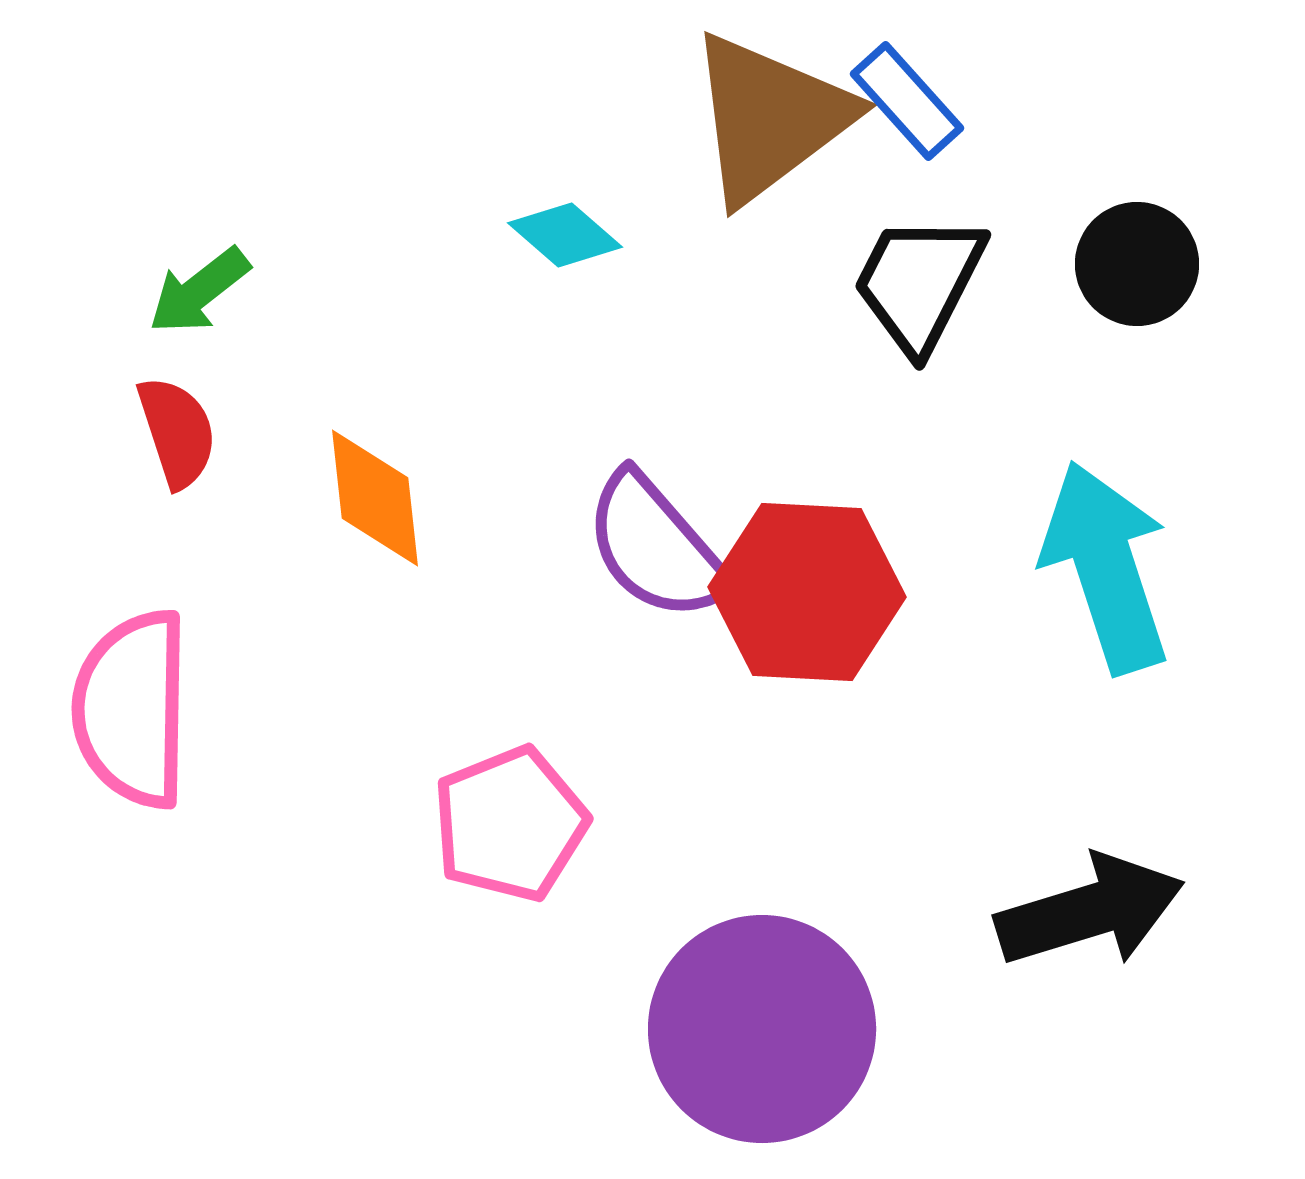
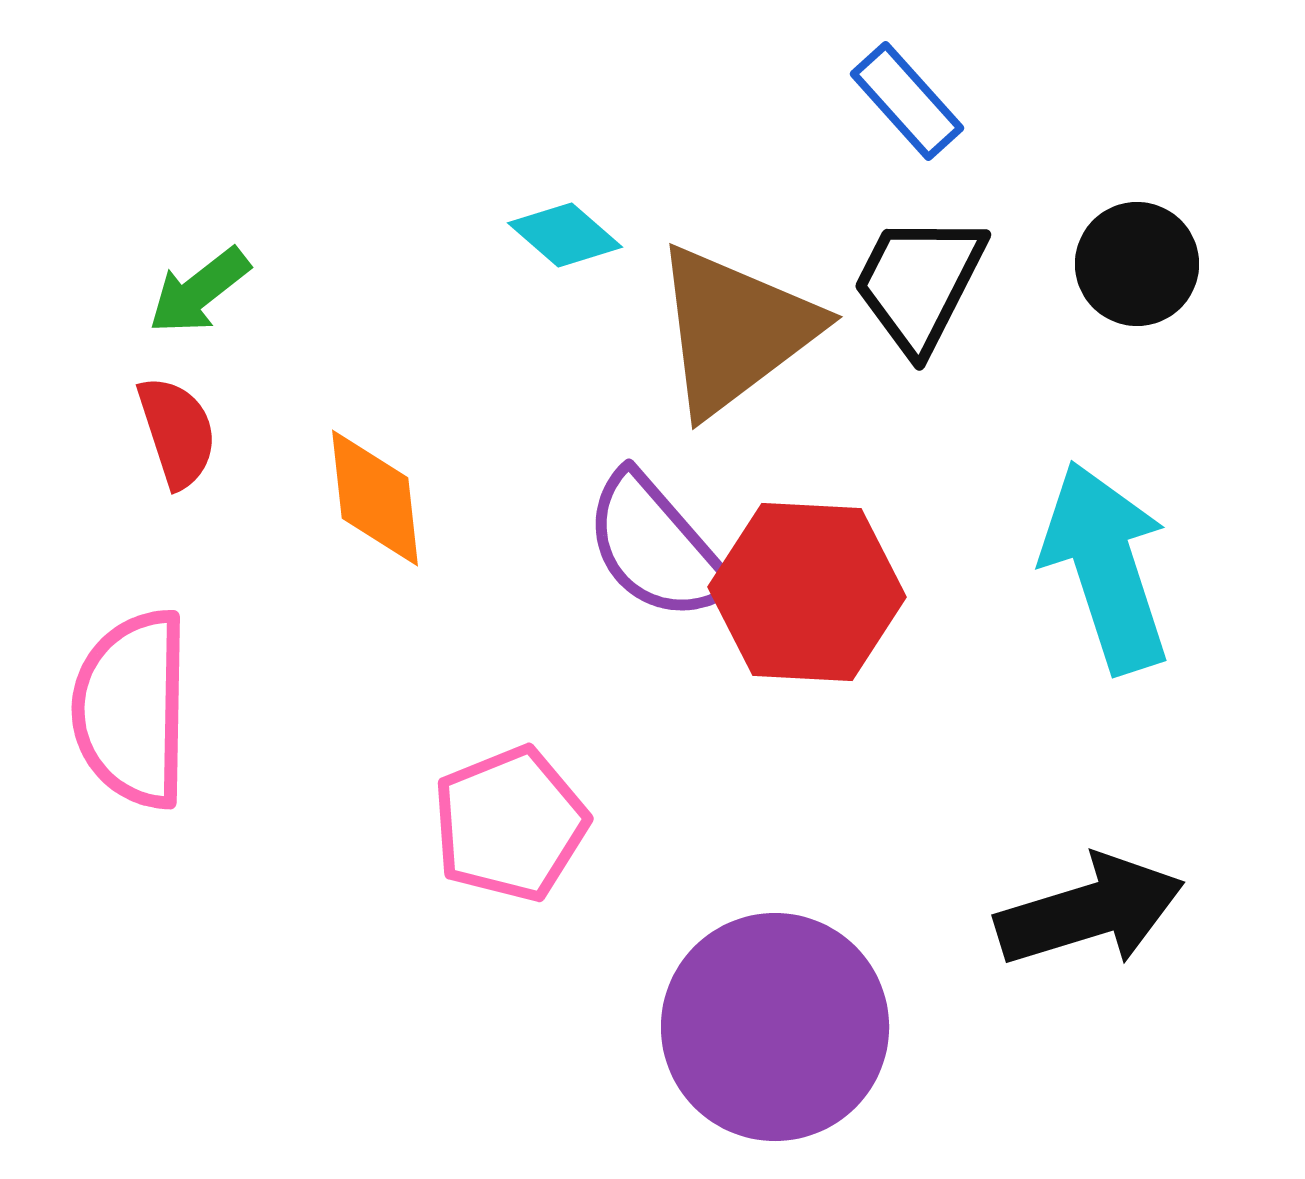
brown triangle: moved 35 px left, 212 px down
purple circle: moved 13 px right, 2 px up
